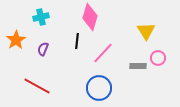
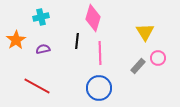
pink diamond: moved 3 px right, 1 px down
yellow triangle: moved 1 px left, 1 px down
purple semicircle: rotated 56 degrees clockwise
pink line: moved 3 px left; rotated 45 degrees counterclockwise
gray rectangle: rotated 49 degrees counterclockwise
